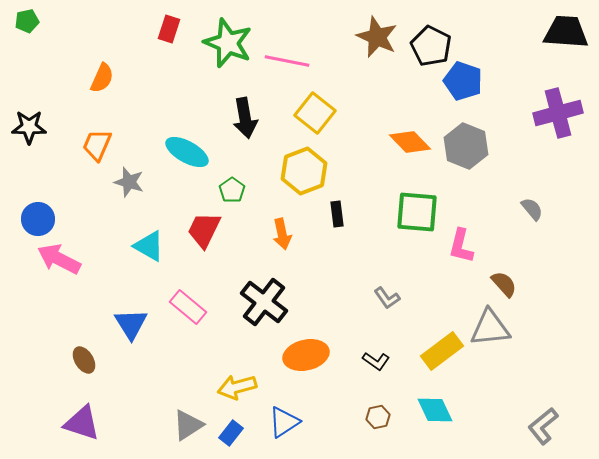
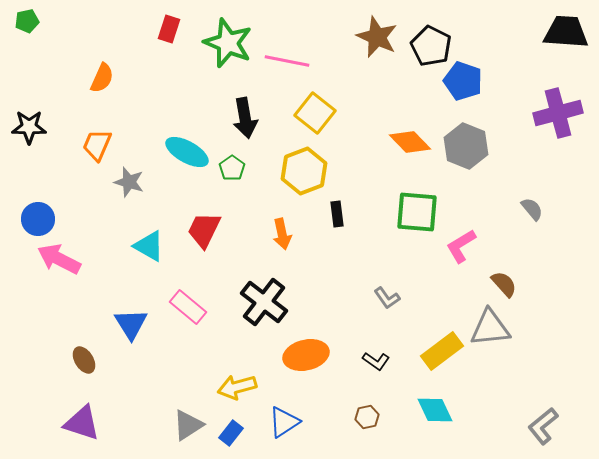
green pentagon at (232, 190): moved 22 px up
pink L-shape at (461, 246): rotated 45 degrees clockwise
brown hexagon at (378, 417): moved 11 px left
